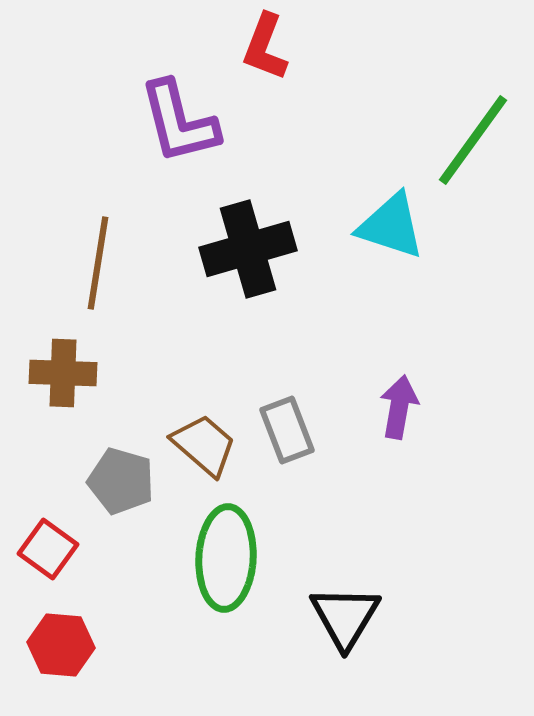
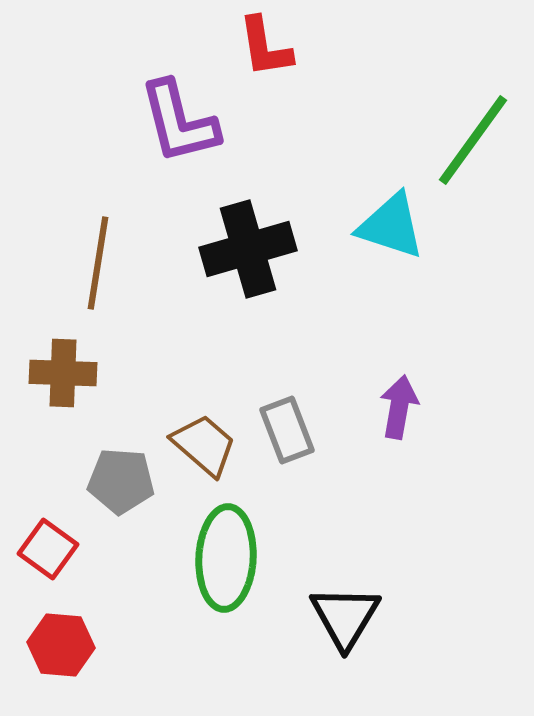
red L-shape: rotated 30 degrees counterclockwise
gray pentagon: rotated 12 degrees counterclockwise
